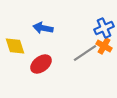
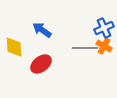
blue arrow: moved 1 px left, 2 px down; rotated 24 degrees clockwise
yellow diamond: moved 1 px left, 1 px down; rotated 15 degrees clockwise
gray line: moved 5 px up; rotated 35 degrees clockwise
